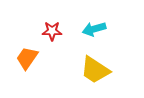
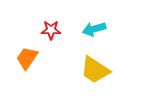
red star: moved 1 px left, 1 px up
